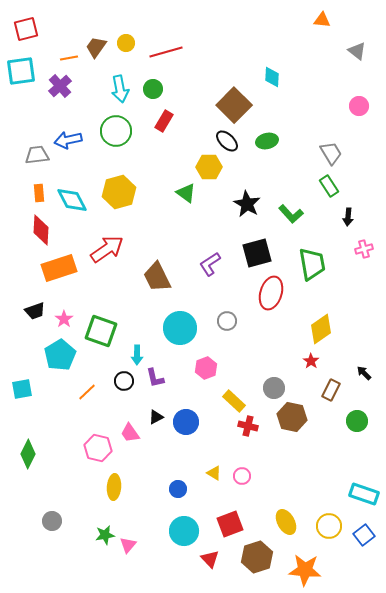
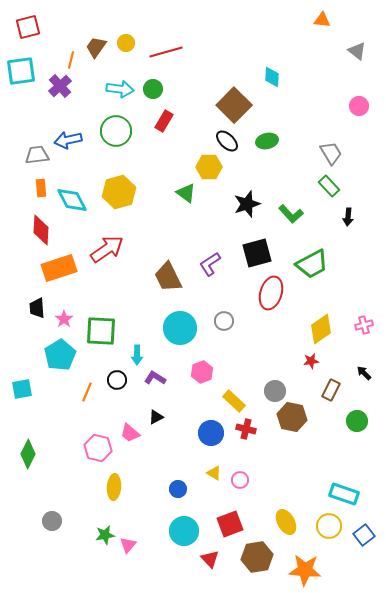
red square at (26, 29): moved 2 px right, 2 px up
orange line at (69, 58): moved 2 px right, 2 px down; rotated 66 degrees counterclockwise
cyan arrow at (120, 89): rotated 72 degrees counterclockwise
green rectangle at (329, 186): rotated 10 degrees counterclockwise
orange rectangle at (39, 193): moved 2 px right, 5 px up
black star at (247, 204): rotated 24 degrees clockwise
pink cross at (364, 249): moved 76 px down
green trapezoid at (312, 264): rotated 72 degrees clockwise
brown trapezoid at (157, 277): moved 11 px right
black trapezoid at (35, 311): moved 2 px right, 3 px up; rotated 105 degrees clockwise
gray circle at (227, 321): moved 3 px left
green square at (101, 331): rotated 16 degrees counterclockwise
red star at (311, 361): rotated 28 degrees clockwise
pink hexagon at (206, 368): moved 4 px left, 4 px down
purple L-shape at (155, 378): rotated 135 degrees clockwise
black circle at (124, 381): moved 7 px left, 1 px up
gray circle at (274, 388): moved 1 px right, 3 px down
orange line at (87, 392): rotated 24 degrees counterclockwise
blue circle at (186, 422): moved 25 px right, 11 px down
red cross at (248, 426): moved 2 px left, 3 px down
pink trapezoid at (130, 433): rotated 15 degrees counterclockwise
pink circle at (242, 476): moved 2 px left, 4 px down
cyan rectangle at (364, 494): moved 20 px left
brown hexagon at (257, 557): rotated 8 degrees clockwise
